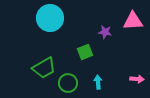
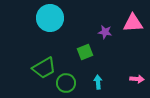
pink triangle: moved 2 px down
green circle: moved 2 px left
